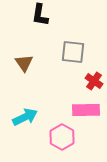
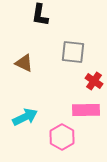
brown triangle: rotated 30 degrees counterclockwise
